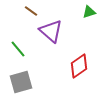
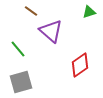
red diamond: moved 1 px right, 1 px up
